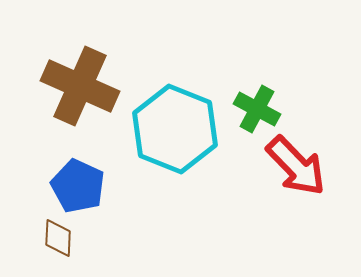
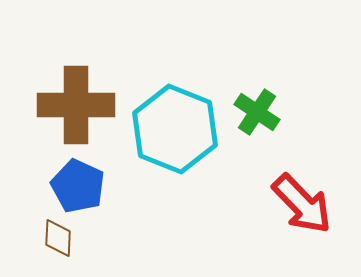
brown cross: moved 4 px left, 19 px down; rotated 24 degrees counterclockwise
green cross: moved 3 px down; rotated 6 degrees clockwise
red arrow: moved 6 px right, 38 px down
